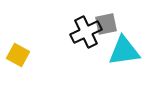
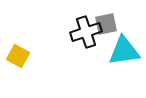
black cross: rotated 8 degrees clockwise
yellow square: moved 1 px down
